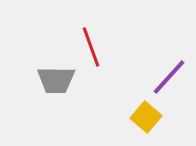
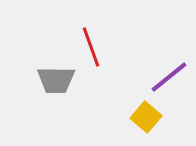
purple line: rotated 9 degrees clockwise
